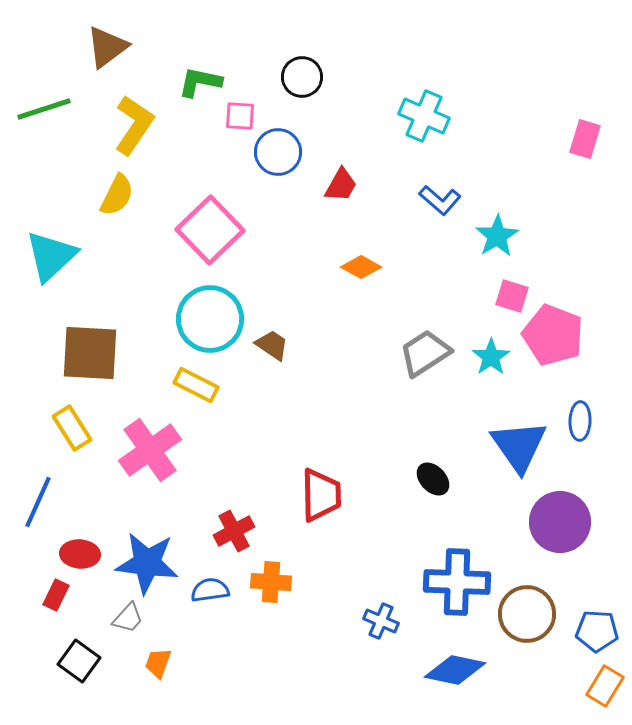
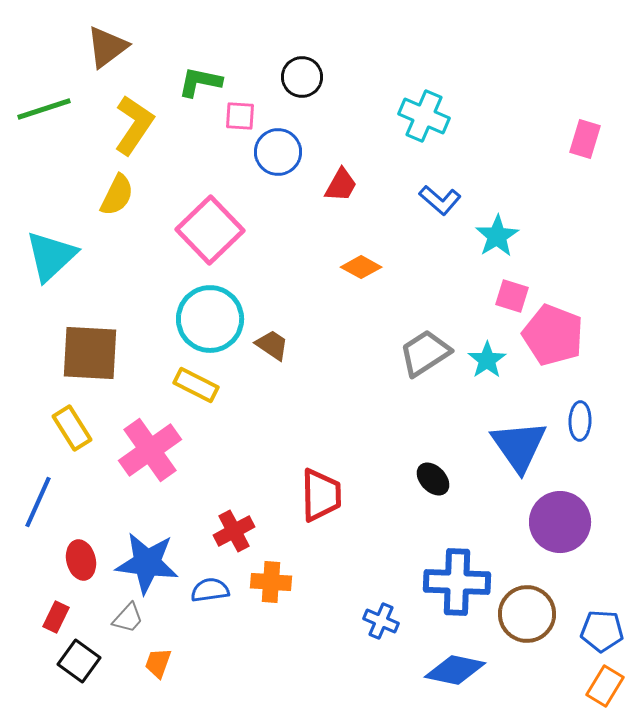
cyan star at (491, 357): moved 4 px left, 3 px down
red ellipse at (80, 554): moved 1 px right, 6 px down; rotated 72 degrees clockwise
red rectangle at (56, 595): moved 22 px down
blue pentagon at (597, 631): moved 5 px right
